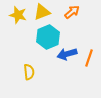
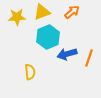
yellow star: moved 1 px left, 2 px down; rotated 18 degrees counterclockwise
yellow semicircle: moved 1 px right
